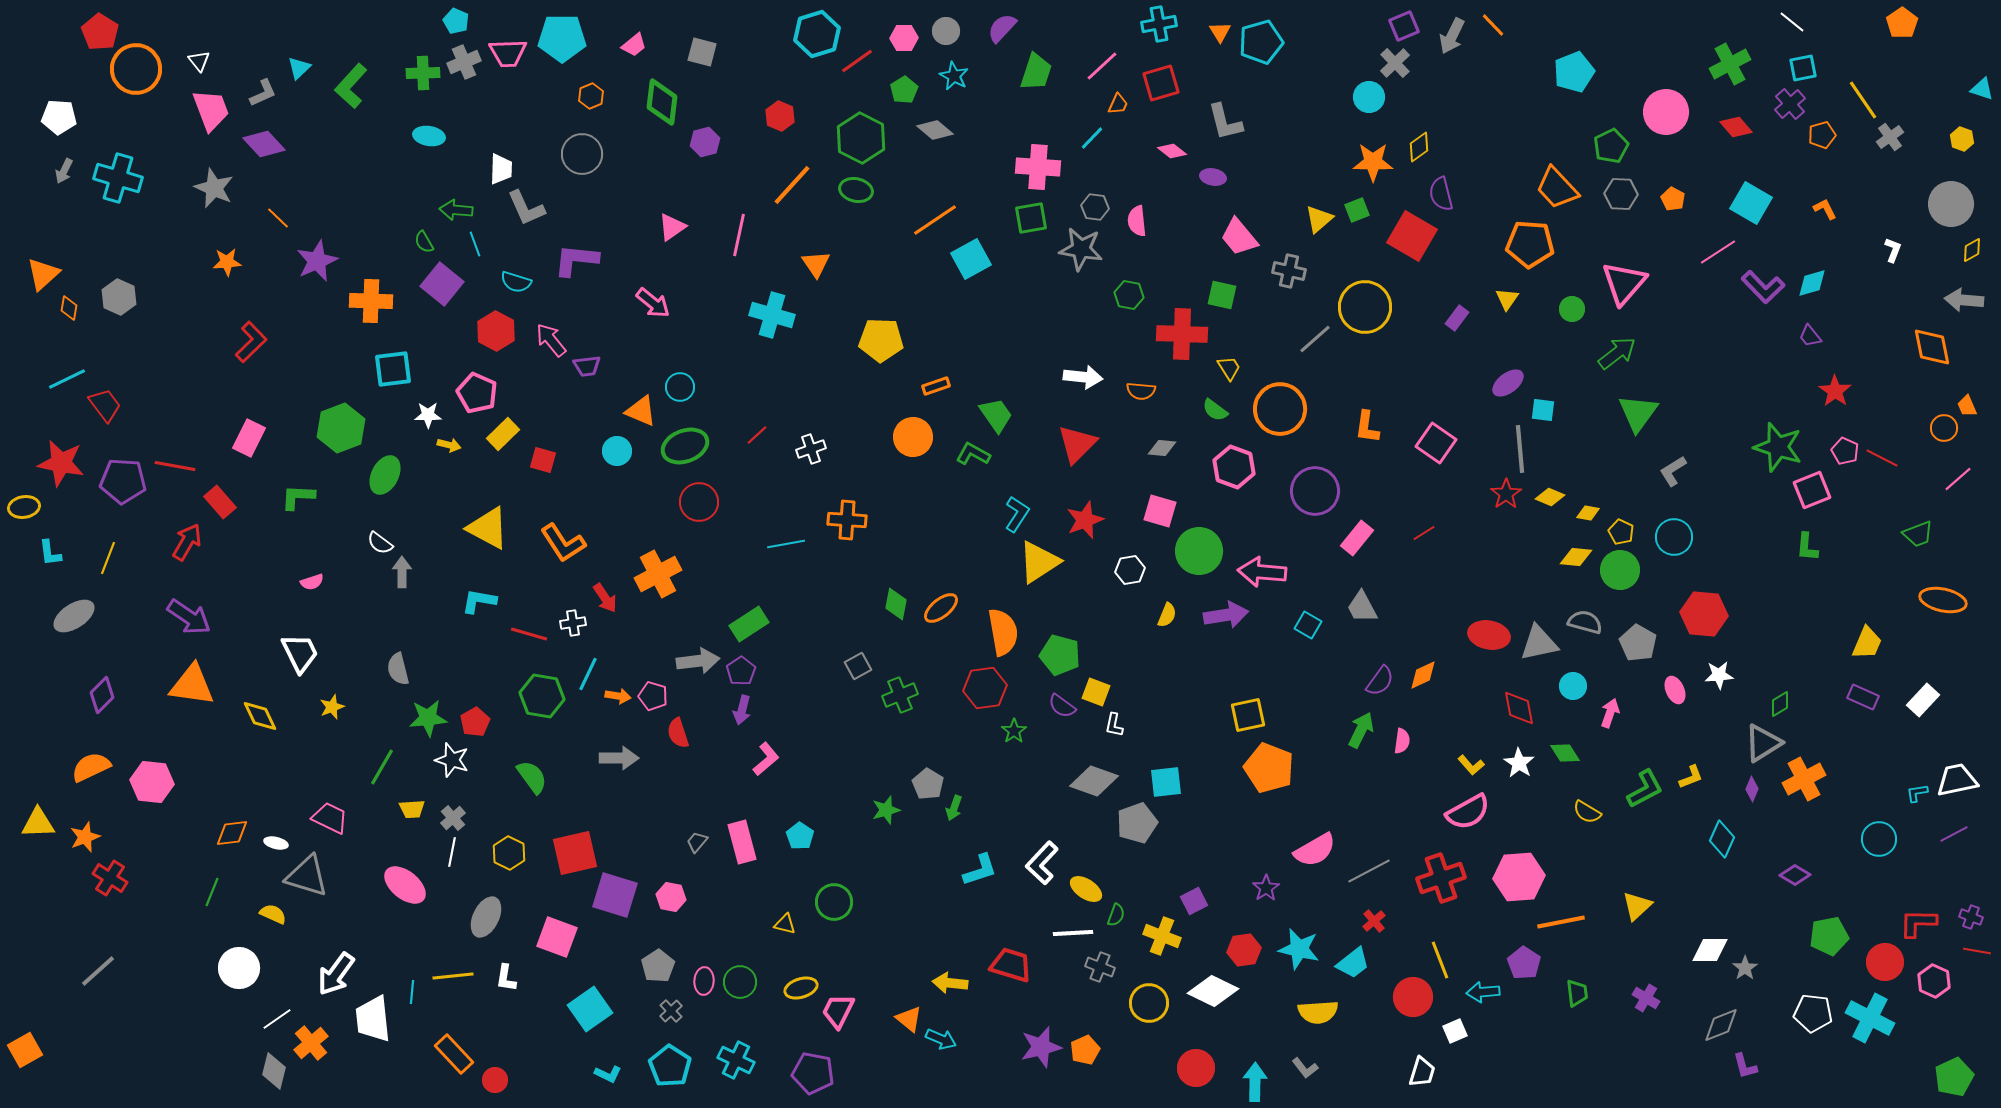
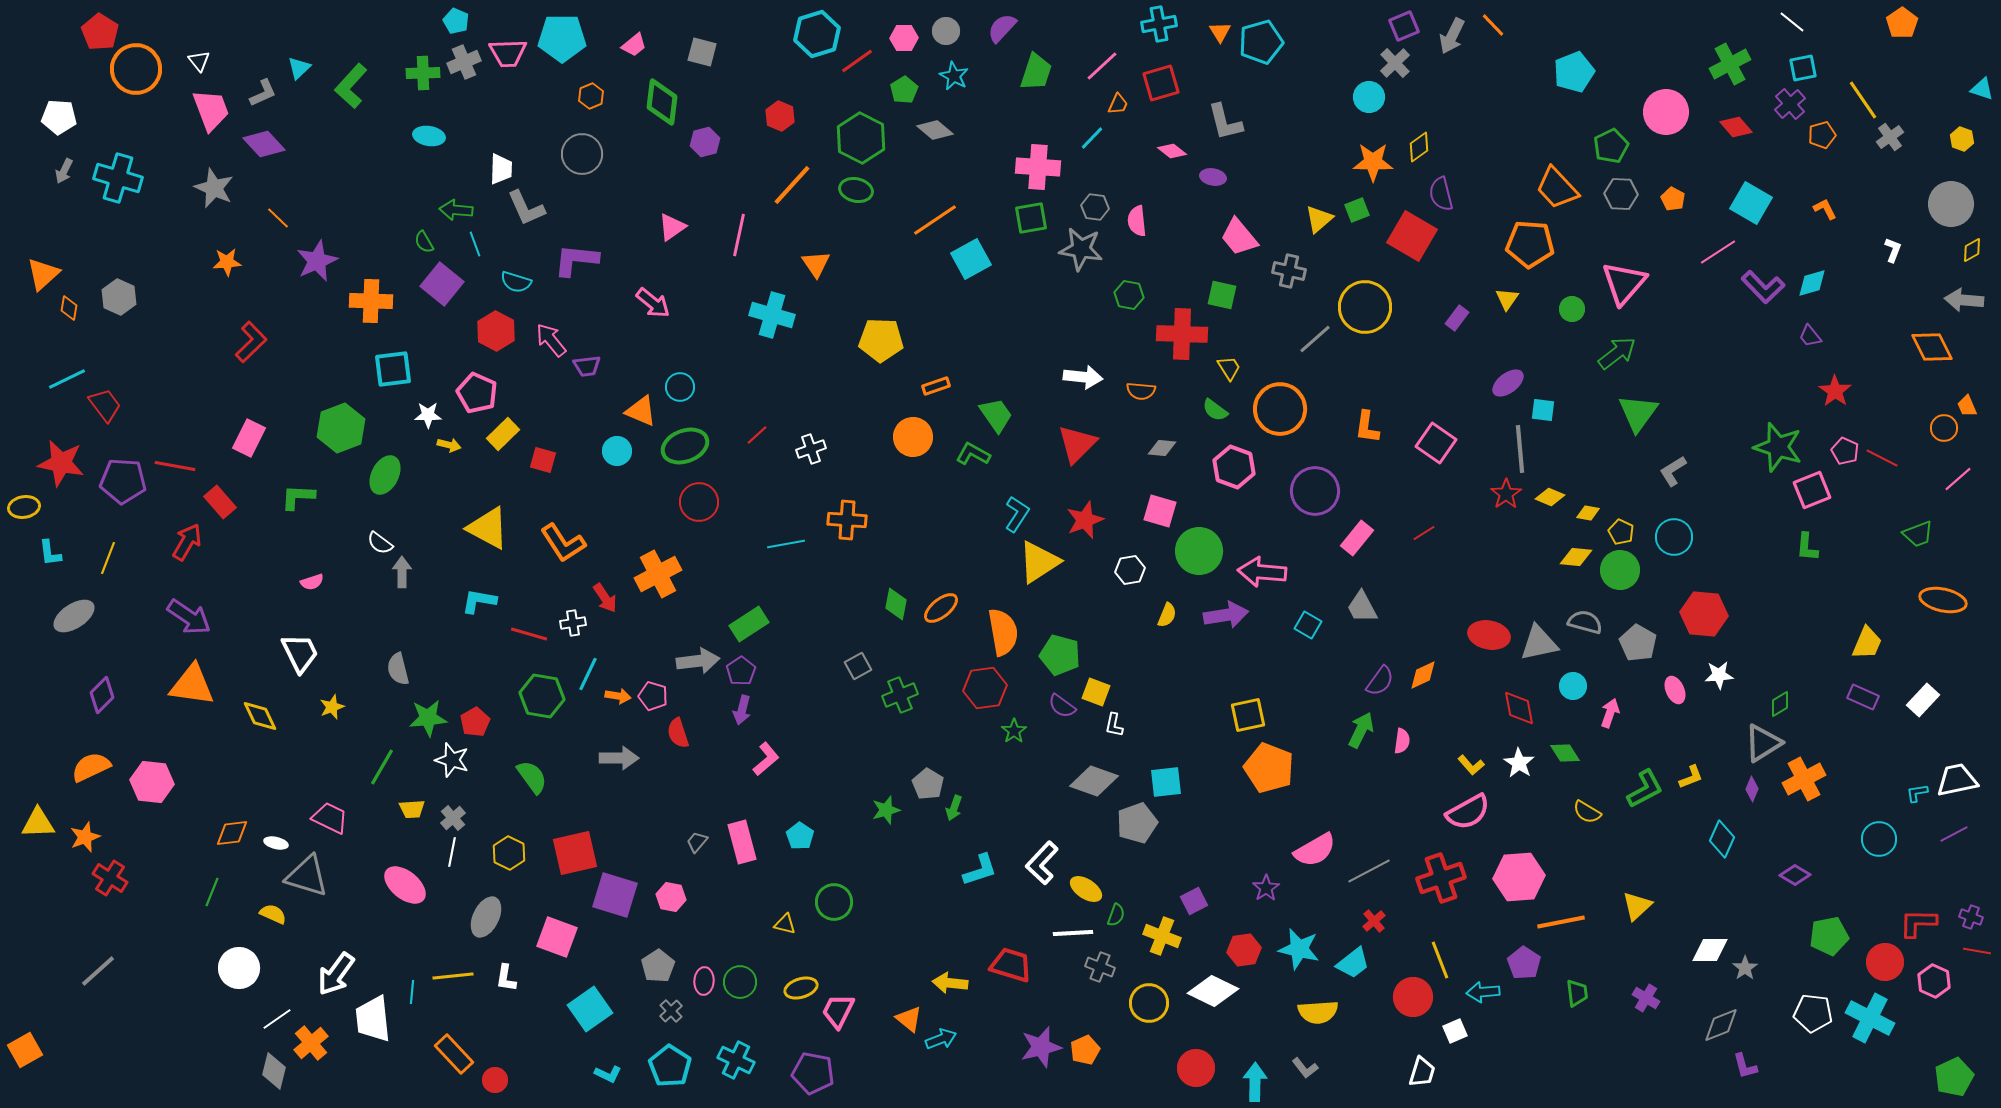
orange diamond at (1932, 347): rotated 15 degrees counterclockwise
cyan arrow at (941, 1039): rotated 44 degrees counterclockwise
